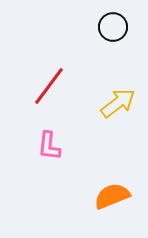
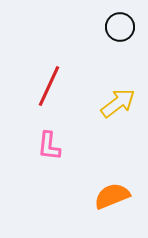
black circle: moved 7 px right
red line: rotated 12 degrees counterclockwise
